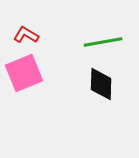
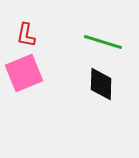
red L-shape: rotated 110 degrees counterclockwise
green line: rotated 27 degrees clockwise
